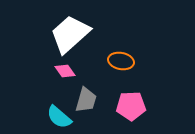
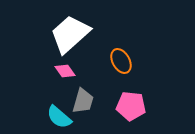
orange ellipse: rotated 50 degrees clockwise
gray trapezoid: moved 3 px left, 1 px down
pink pentagon: rotated 8 degrees clockwise
